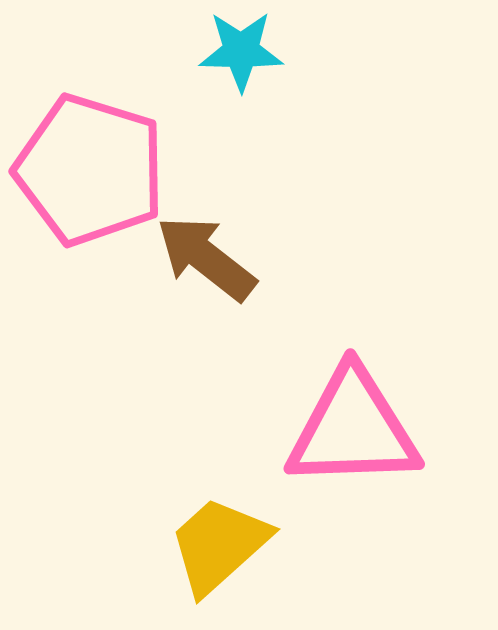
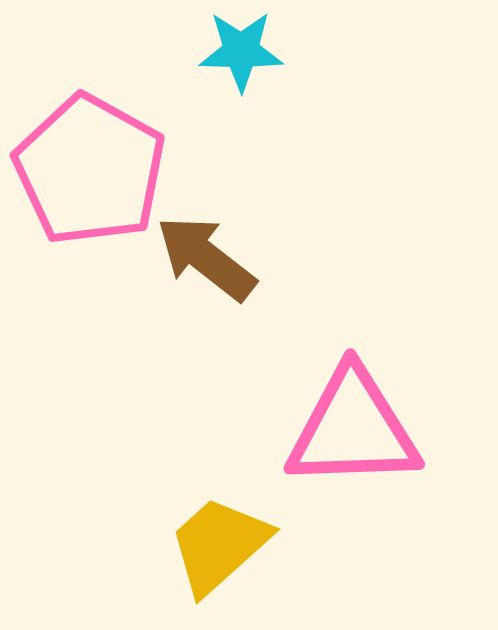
pink pentagon: rotated 12 degrees clockwise
